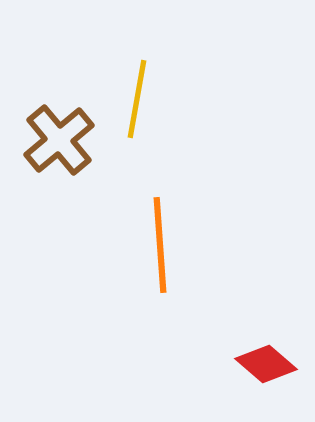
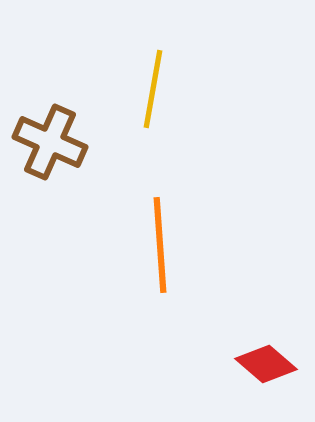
yellow line: moved 16 px right, 10 px up
brown cross: moved 9 px left, 2 px down; rotated 26 degrees counterclockwise
